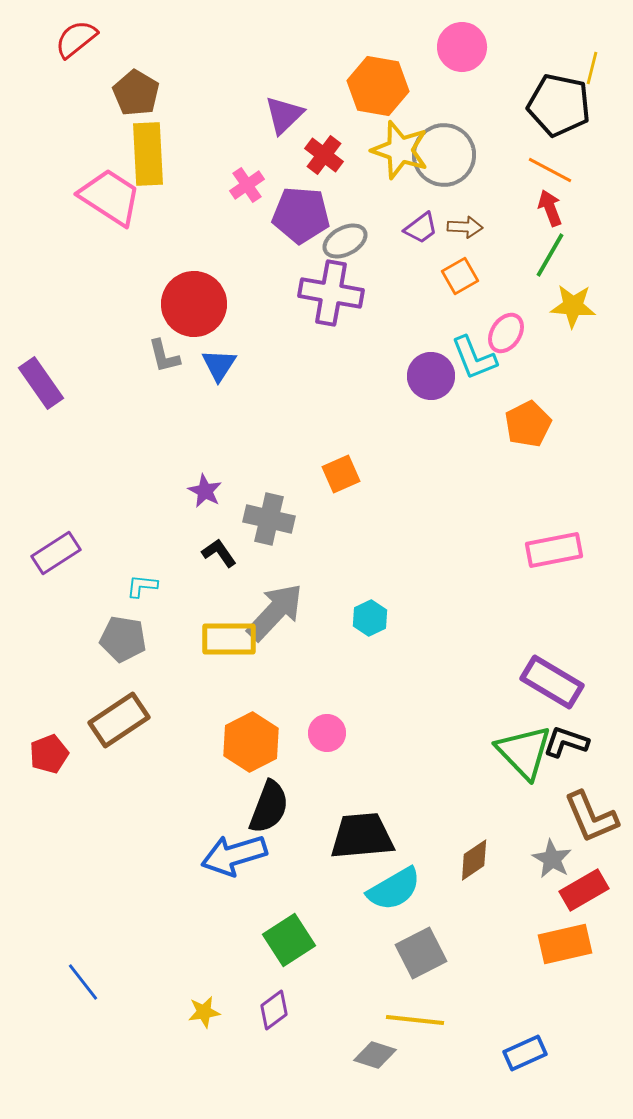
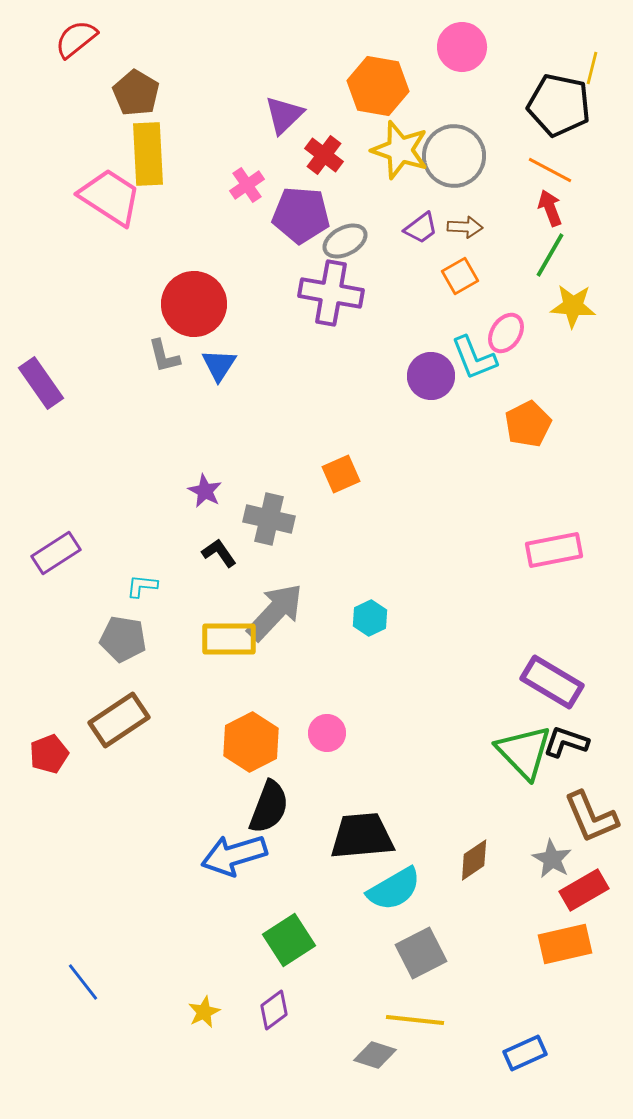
gray circle at (444, 155): moved 10 px right, 1 px down
yellow star at (204, 1012): rotated 16 degrees counterclockwise
